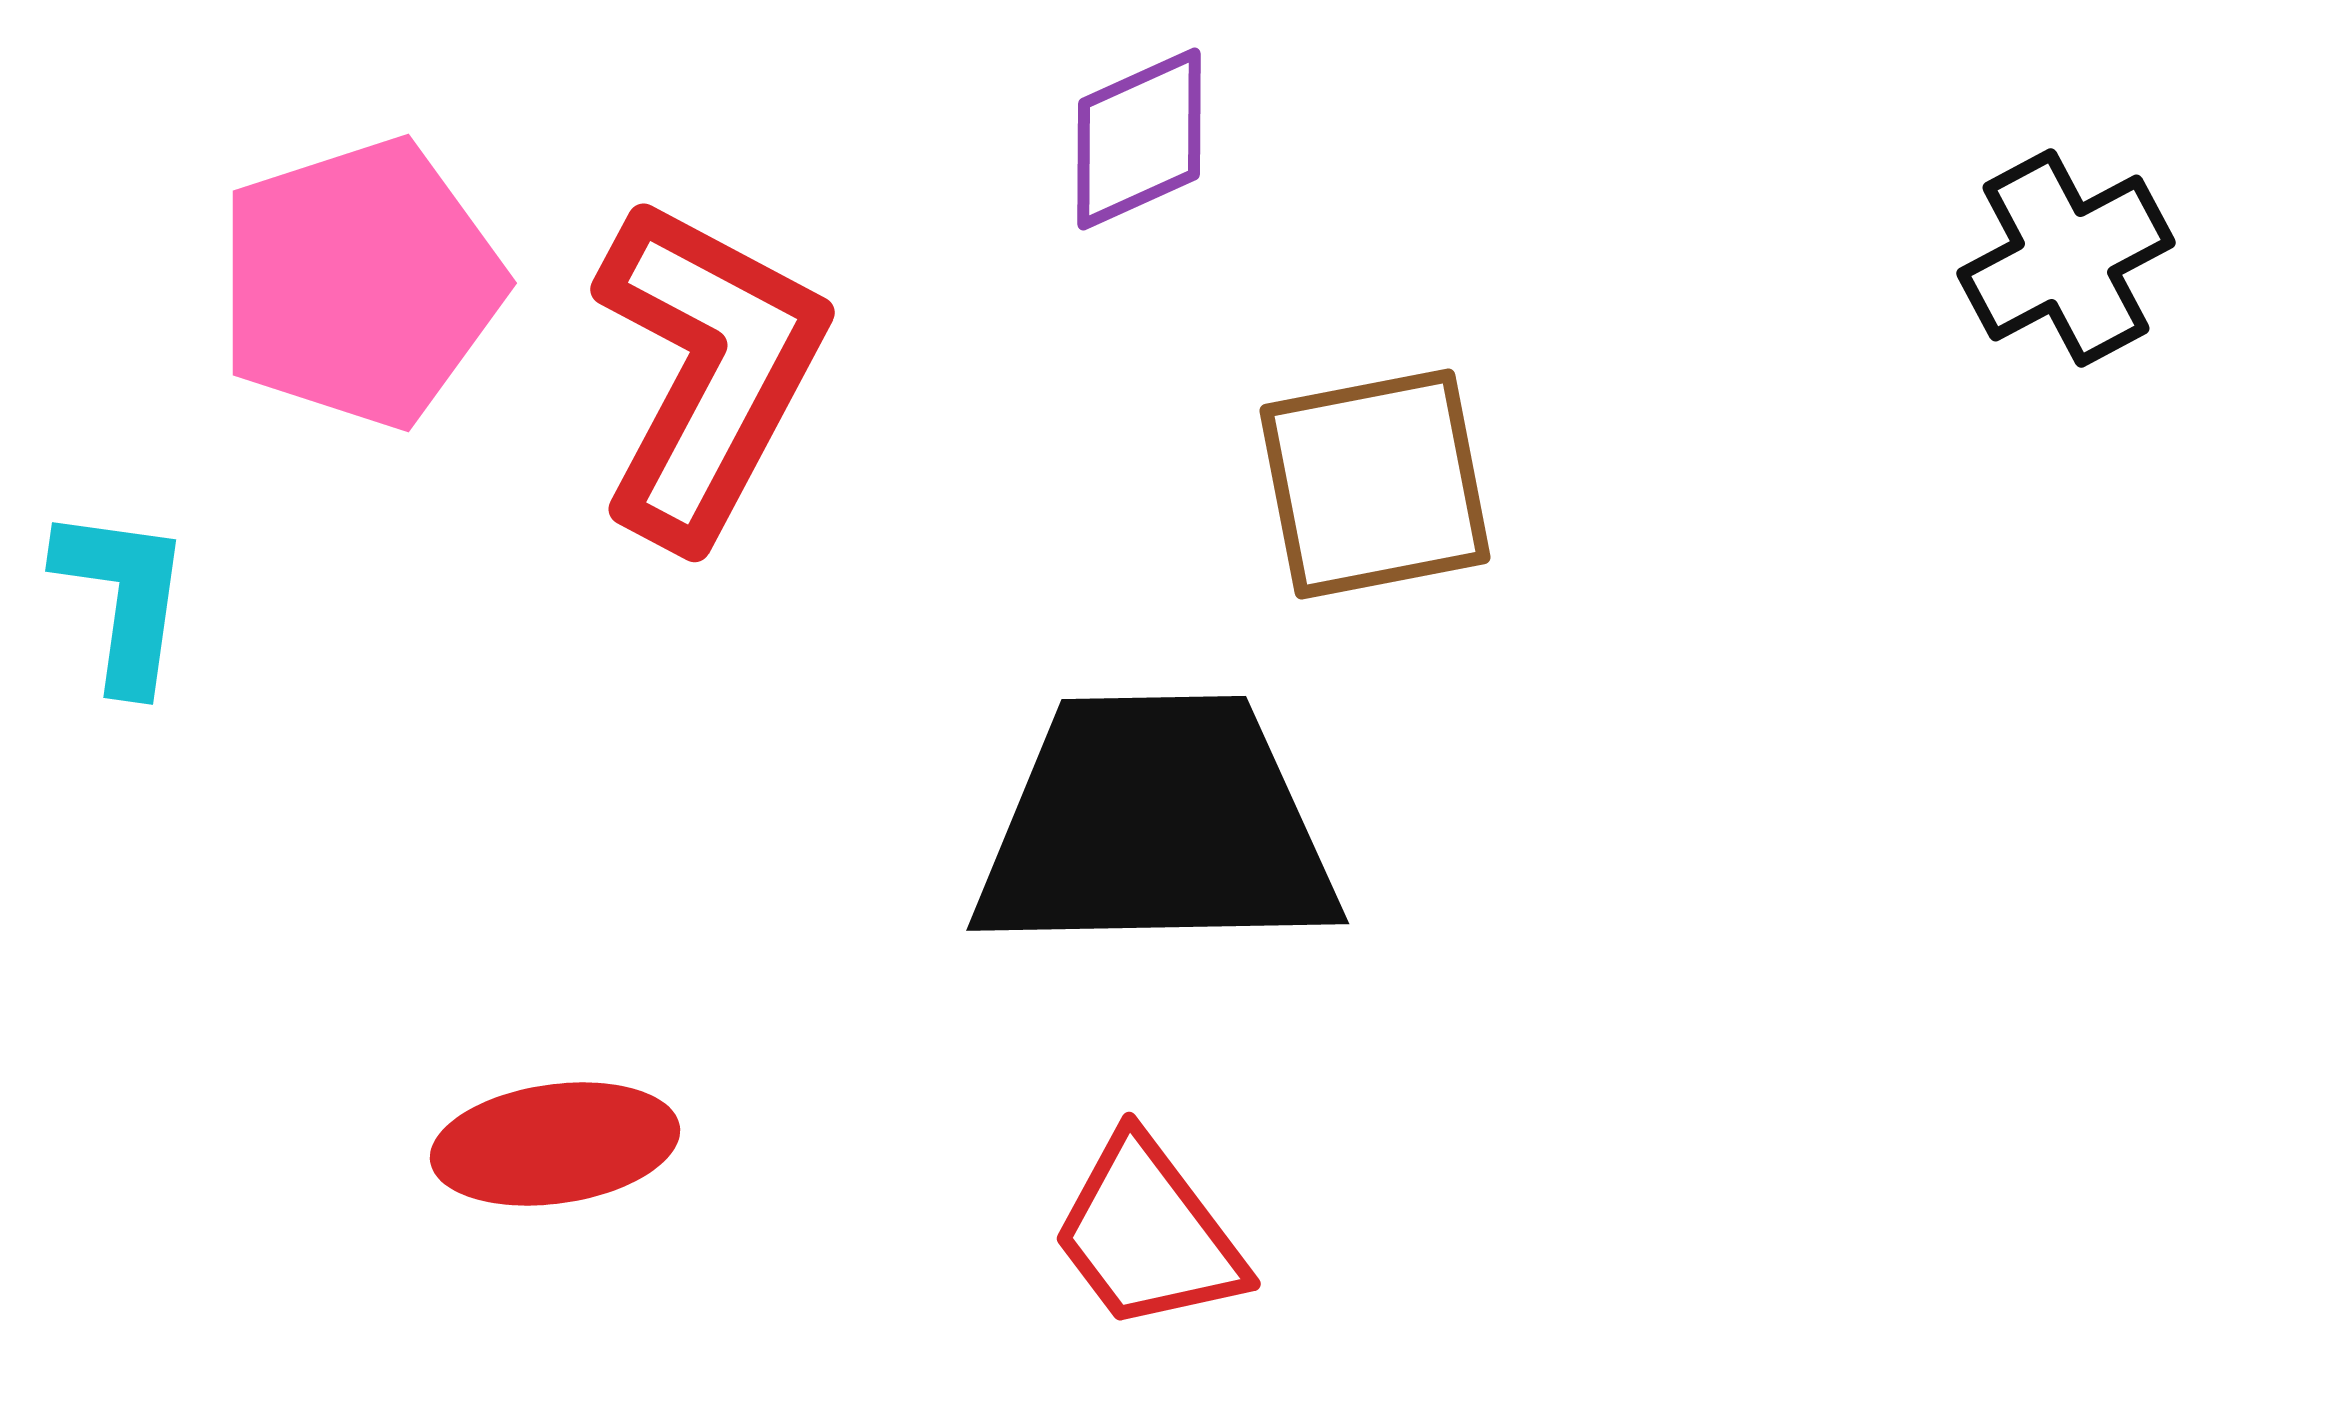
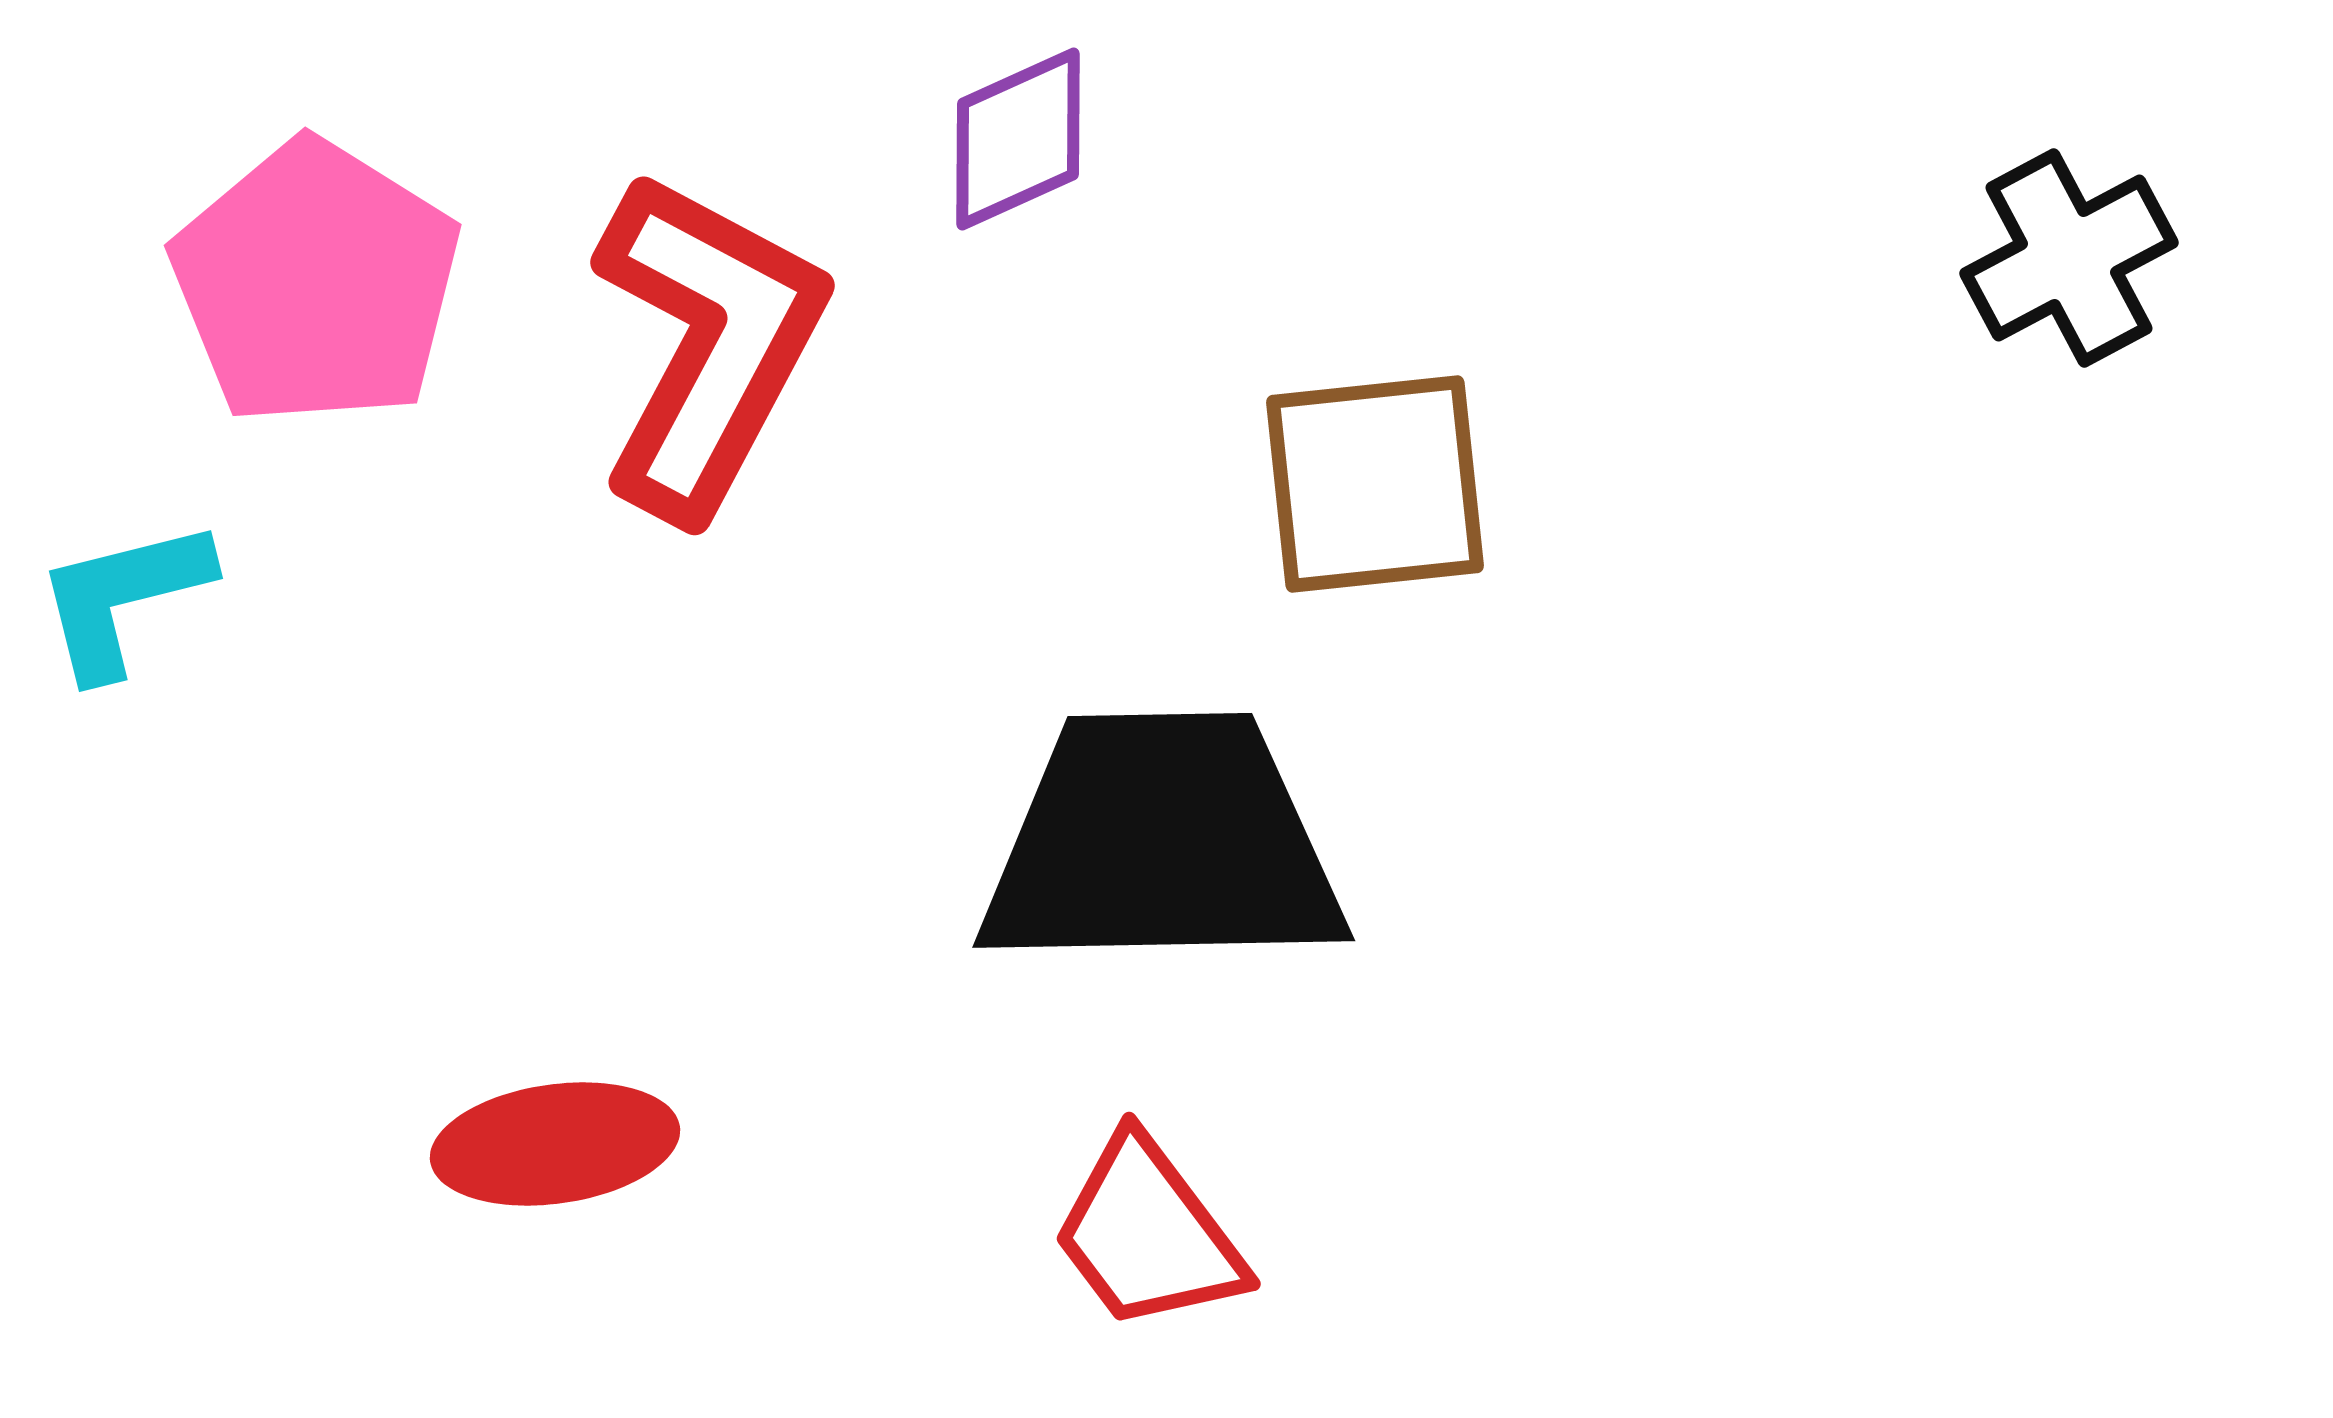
purple diamond: moved 121 px left
black cross: moved 3 px right
pink pentagon: moved 44 px left; rotated 22 degrees counterclockwise
red L-shape: moved 27 px up
brown square: rotated 5 degrees clockwise
cyan L-shape: rotated 112 degrees counterclockwise
black trapezoid: moved 6 px right, 17 px down
